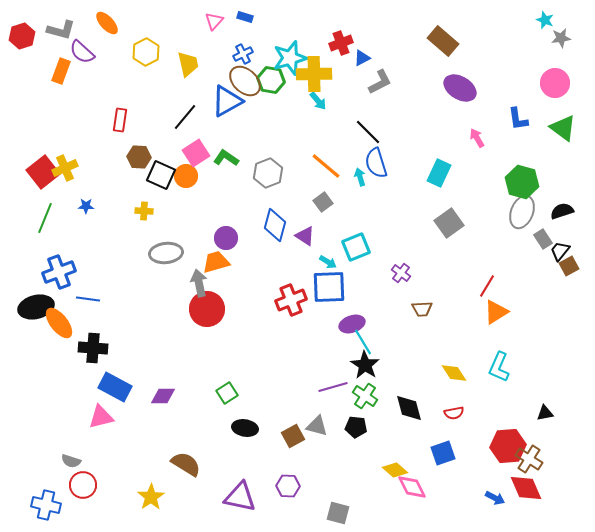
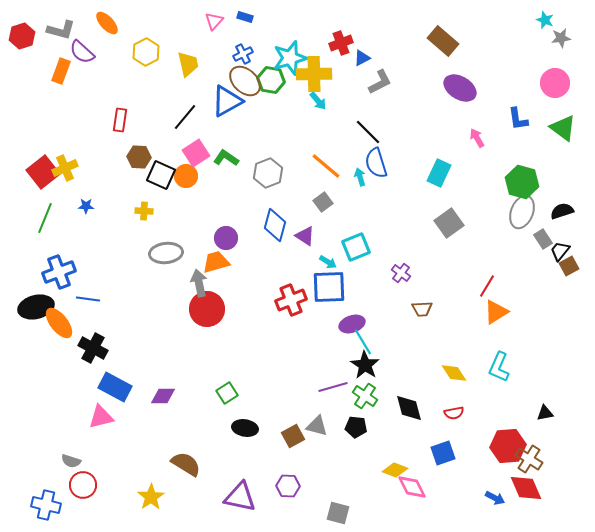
black cross at (93, 348): rotated 24 degrees clockwise
yellow diamond at (395, 470): rotated 20 degrees counterclockwise
